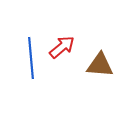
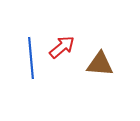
brown triangle: moved 1 px up
